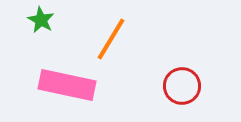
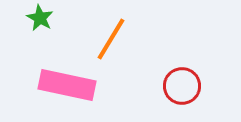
green star: moved 1 px left, 2 px up
